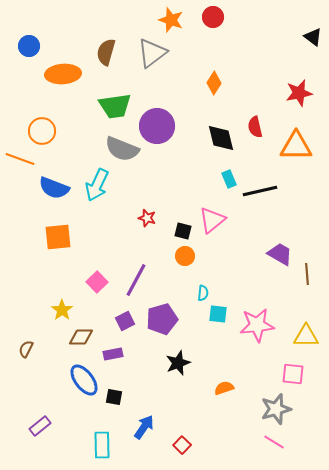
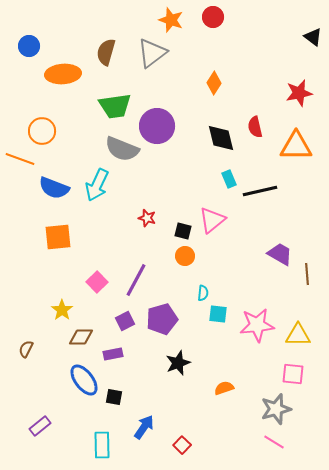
yellow triangle at (306, 336): moved 8 px left, 1 px up
